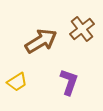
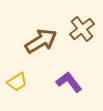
purple L-shape: rotated 56 degrees counterclockwise
